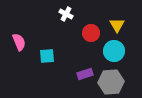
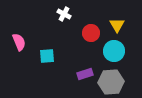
white cross: moved 2 px left
